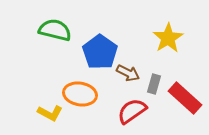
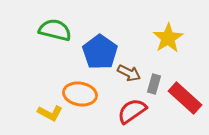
brown arrow: moved 1 px right
